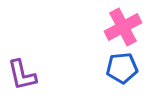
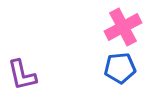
blue pentagon: moved 2 px left
